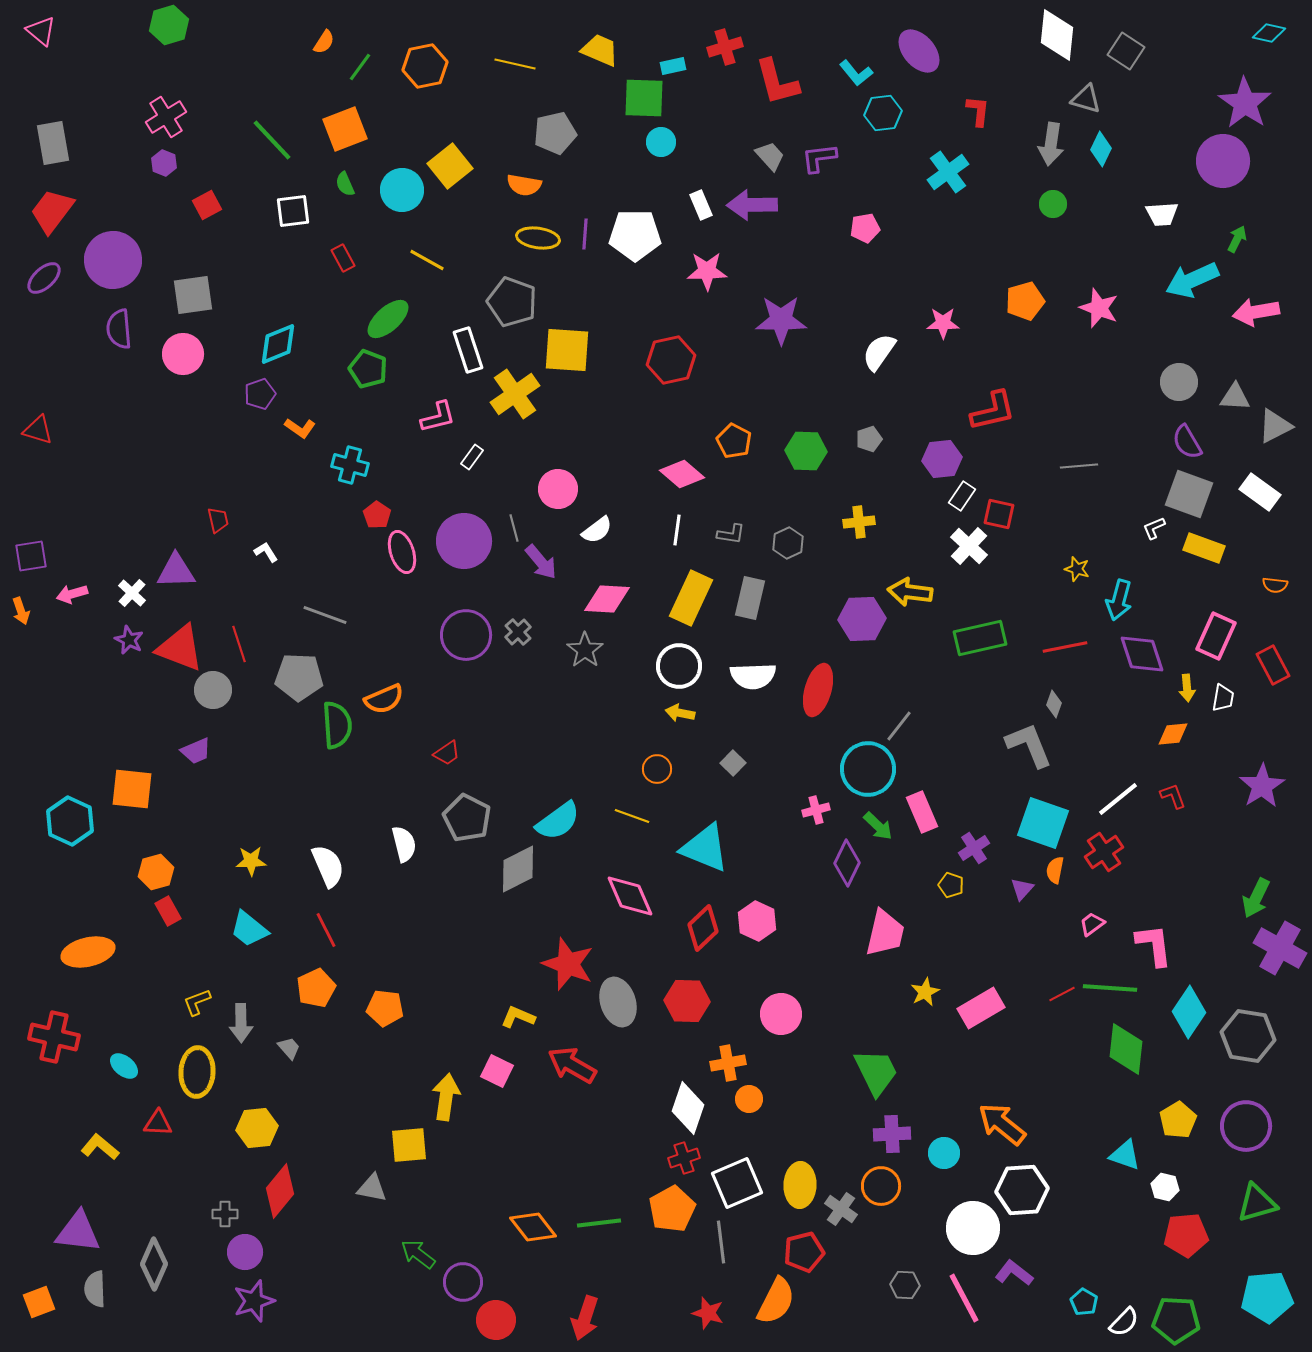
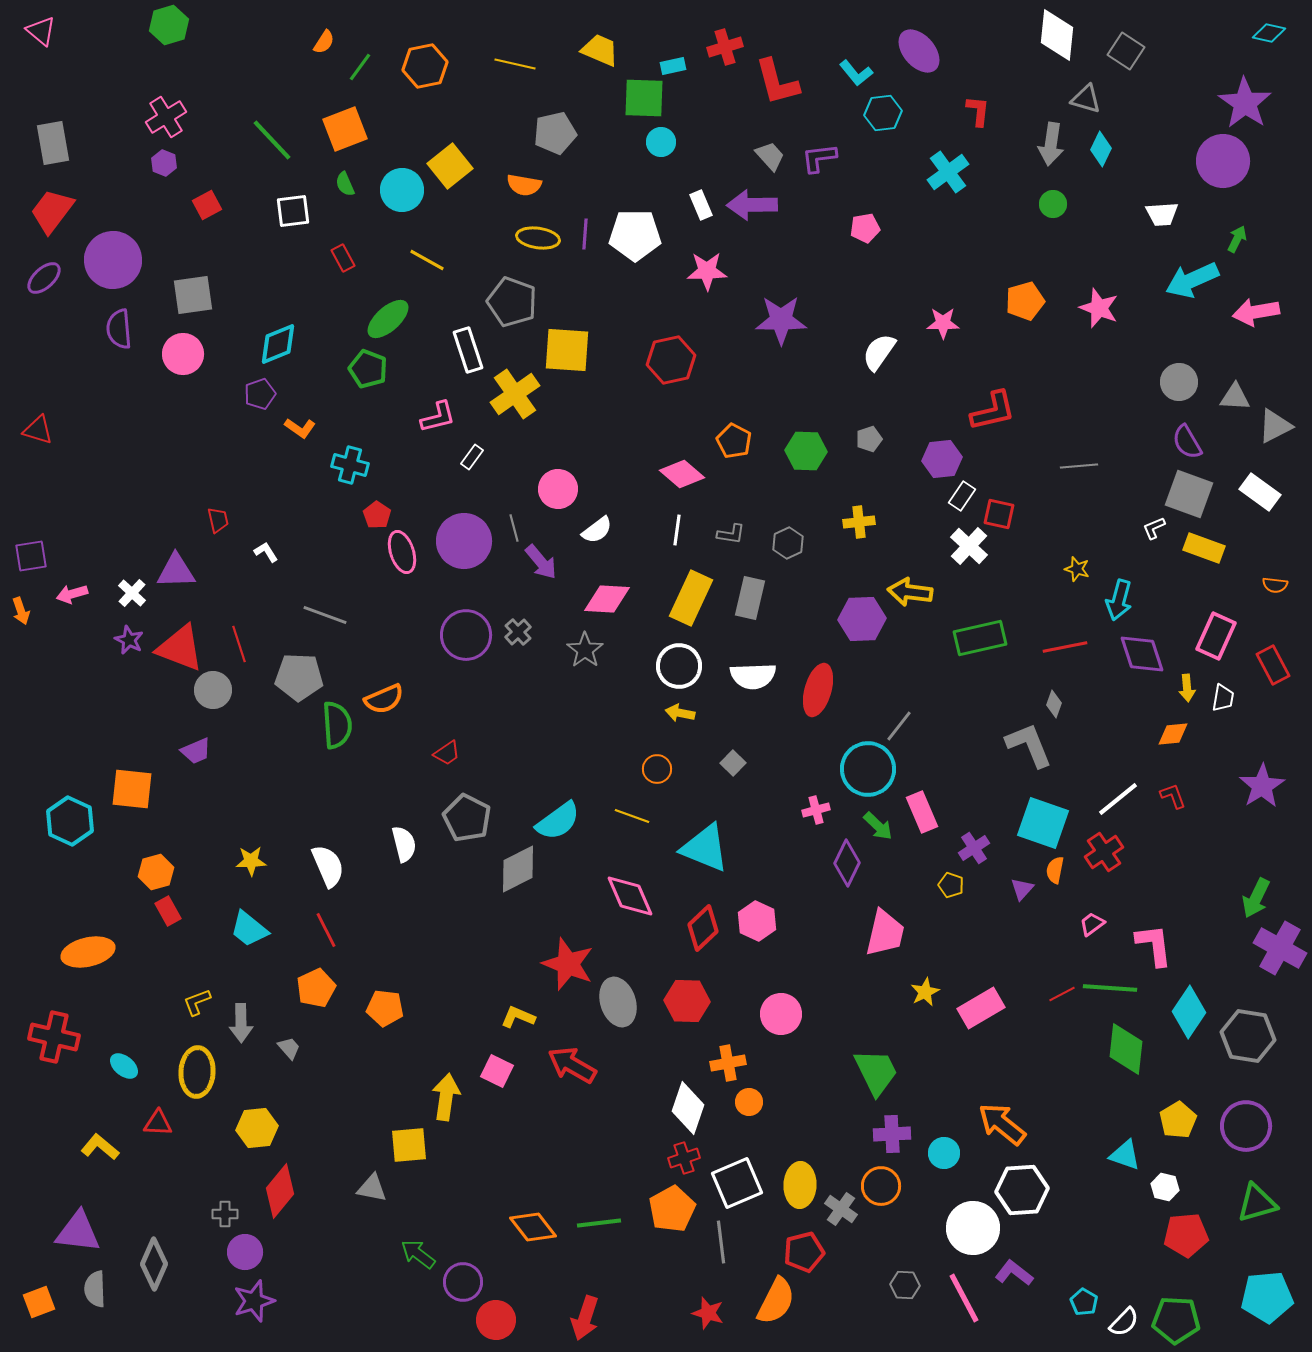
orange circle at (749, 1099): moved 3 px down
